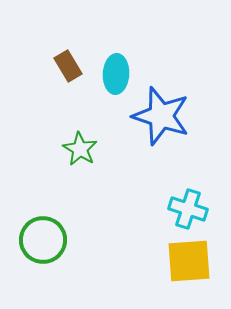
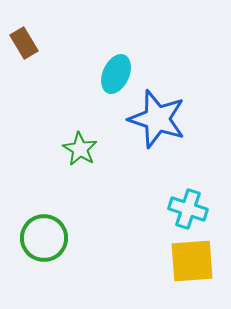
brown rectangle: moved 44 px left, 23 px up
cyan ellipse: rotated 21 degrees clockwise
blue star: moved 4 px left, 3 px down
green circle: moved 1 px right, 2 px up
yellow square: moved 3 px right
